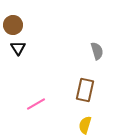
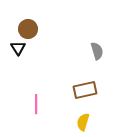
brown circle: moved 15 px right, 4 px down
brown rectangle: rotated 65 degrees clockwise
pink line: rotated 60 degrees counterclockwise
yellow semicircle: moved 2 px left, 3 px up
